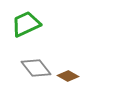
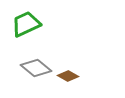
gray diamond: rotated 12 degrees counterclockwise
